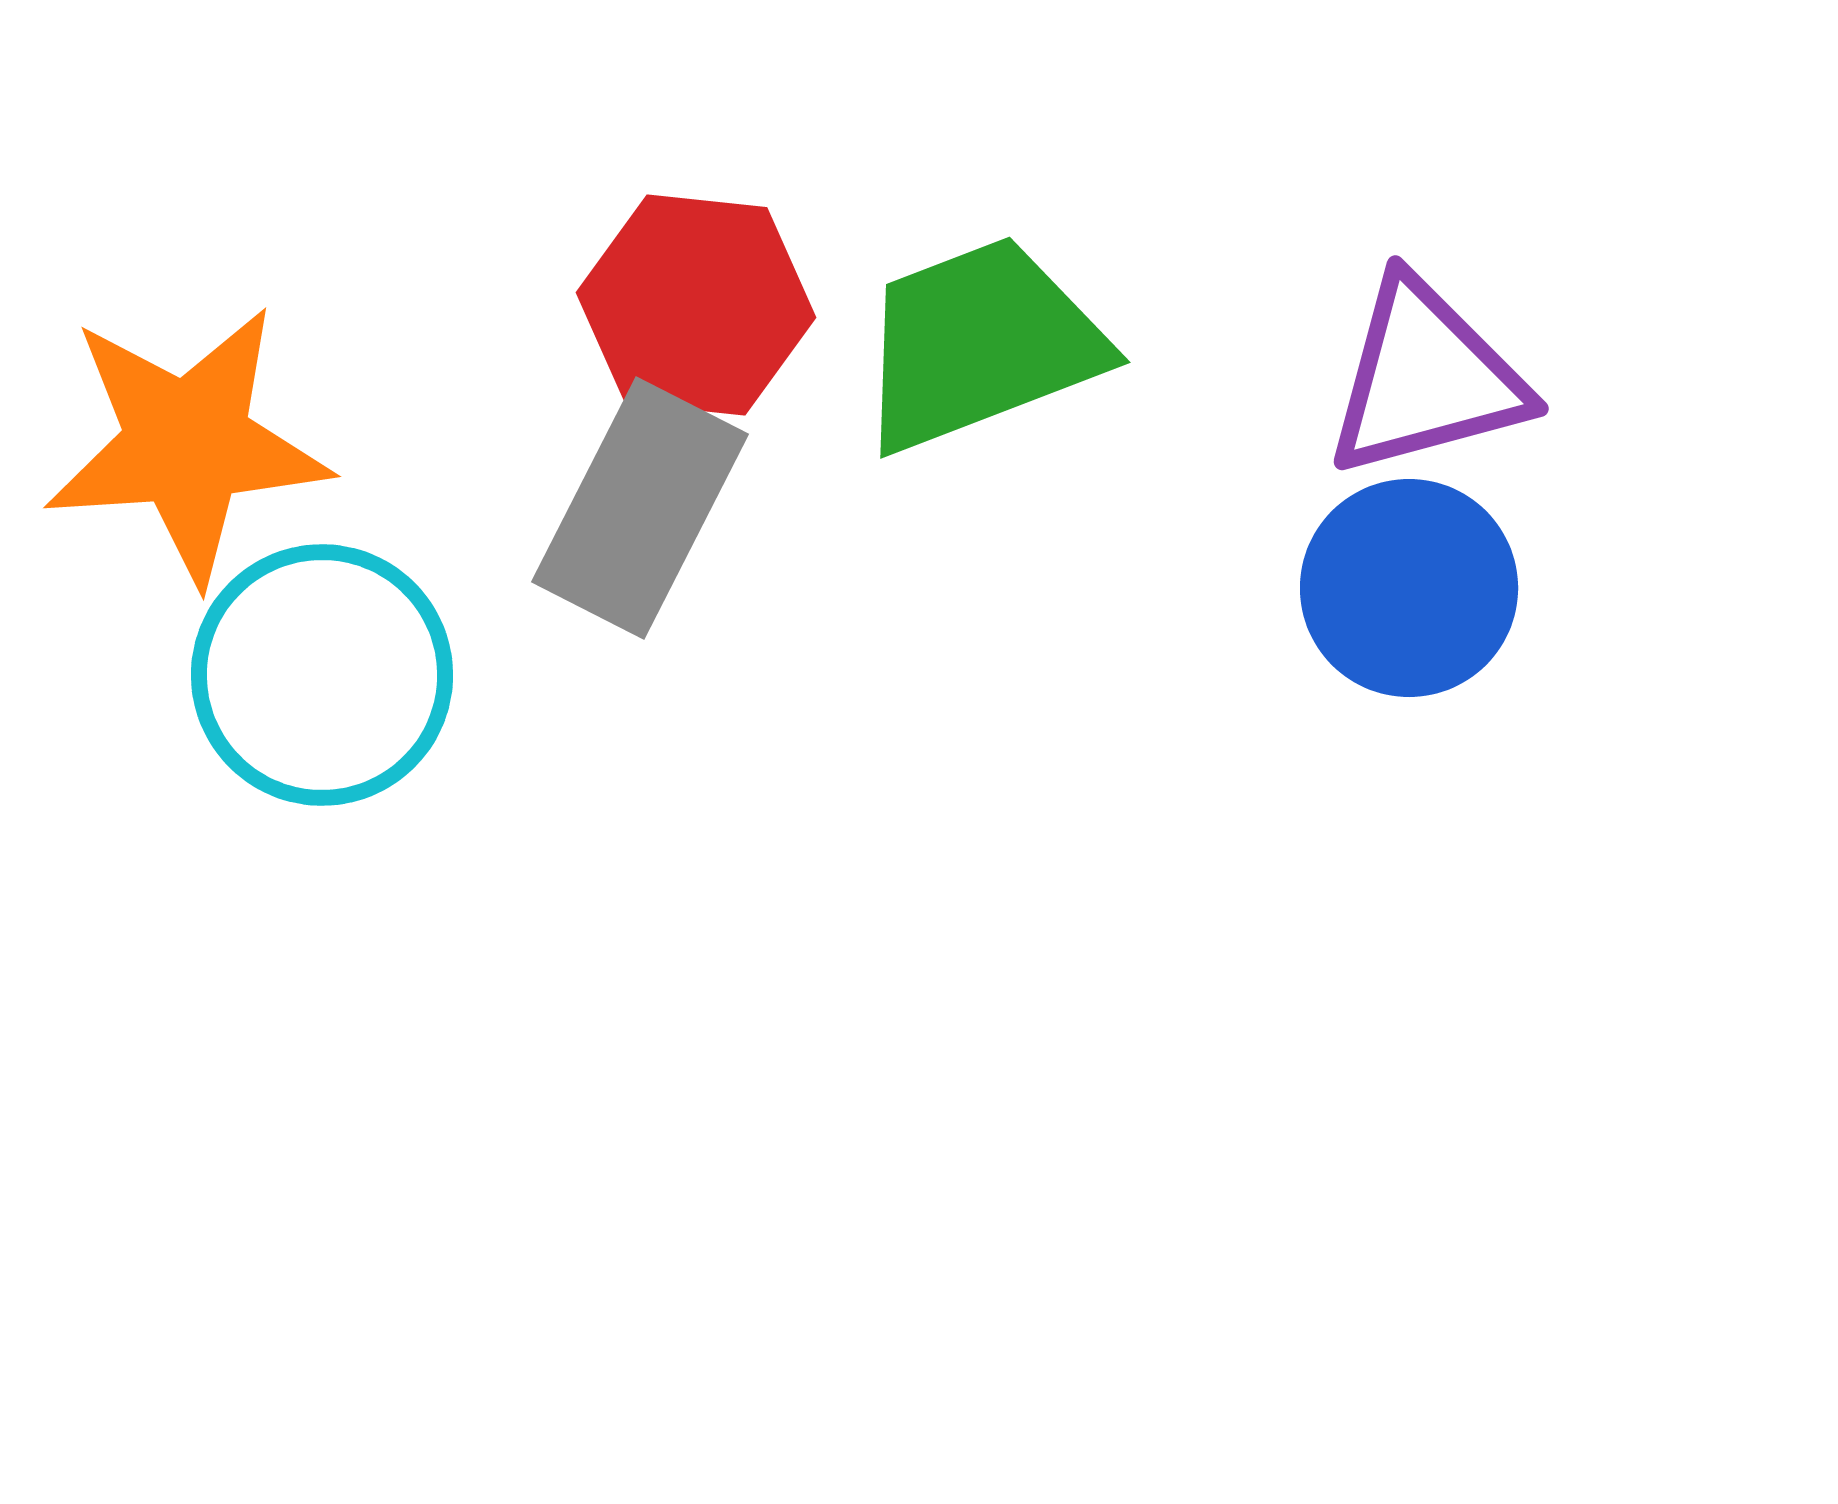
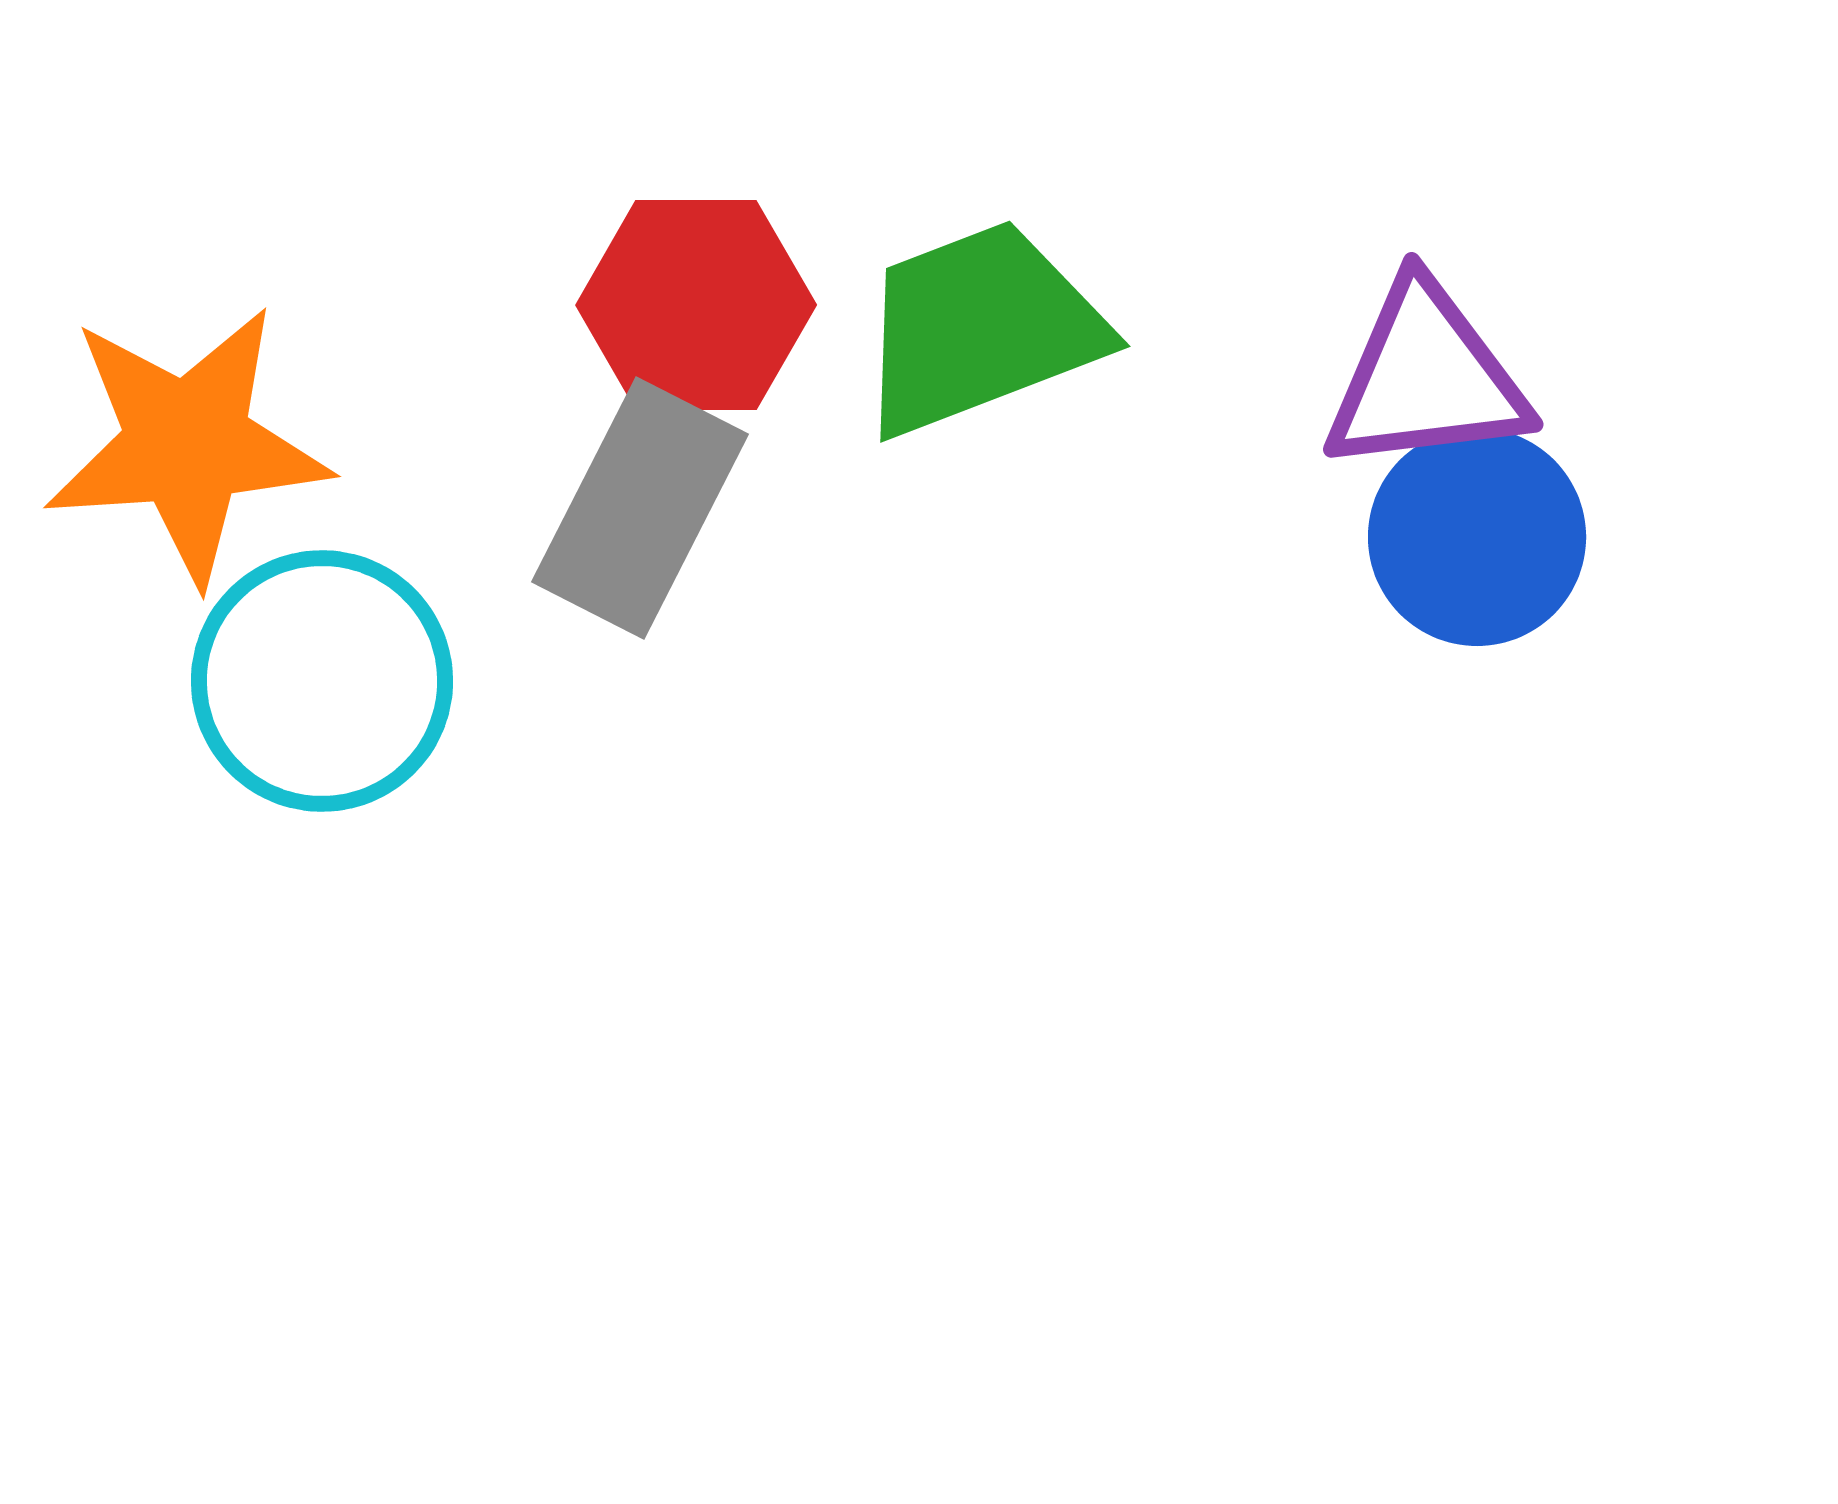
red hexagon: rotated 6 degrees counterclockwise
green trapezoid: moved 16 px up
purple triangle: rotated 8 degrees clockwise
blue circle: moved 68 px right, 51 px up
cyan circle: moved 6 px down
